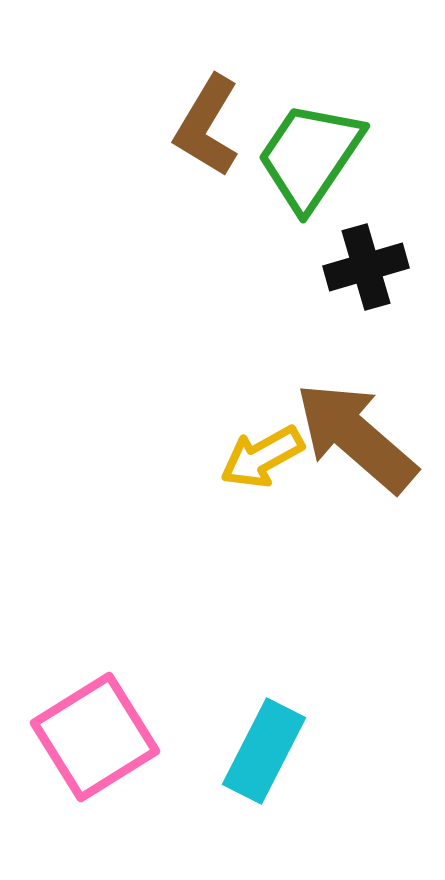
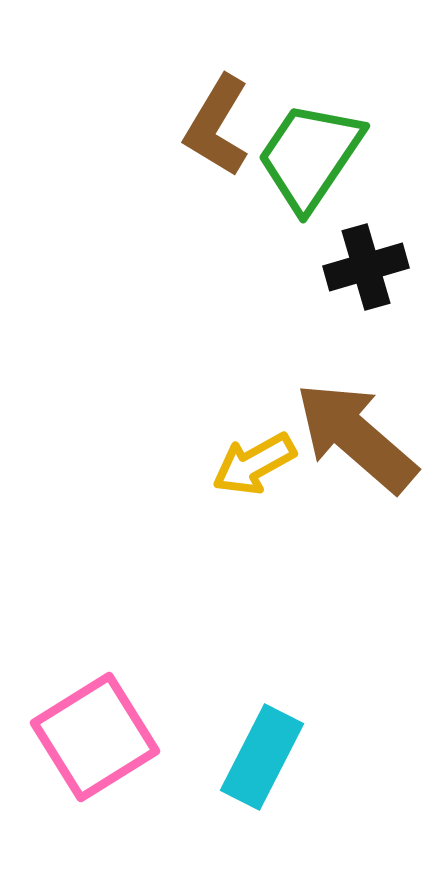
brown L-shape: moved 10 px right
yellow arrow: moved 8 px left, 7 px down
cyan rectangle: moved 2 px left, 6 px down
